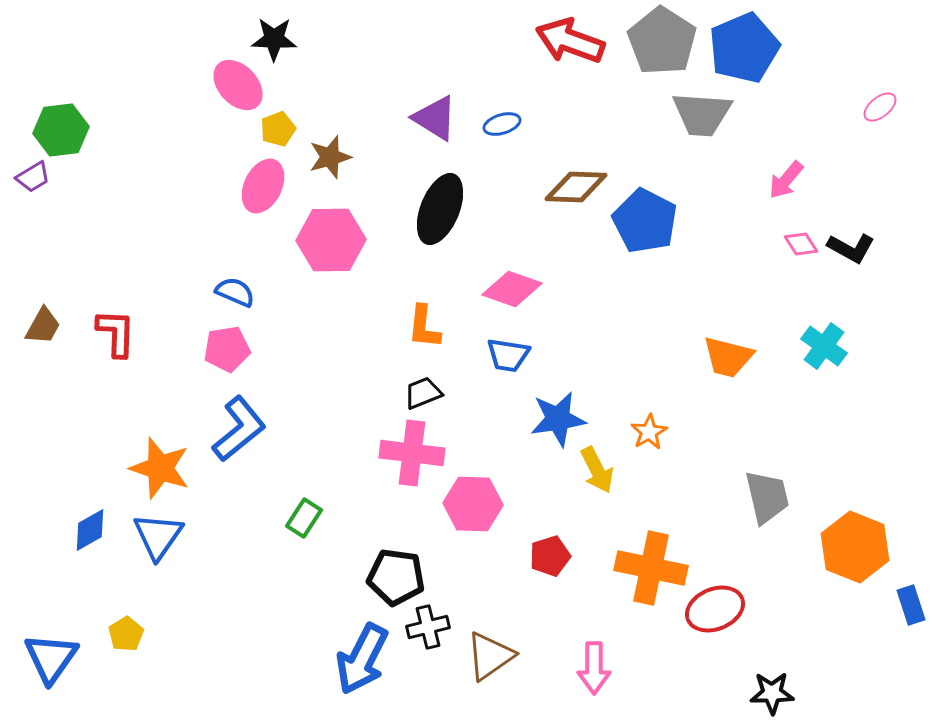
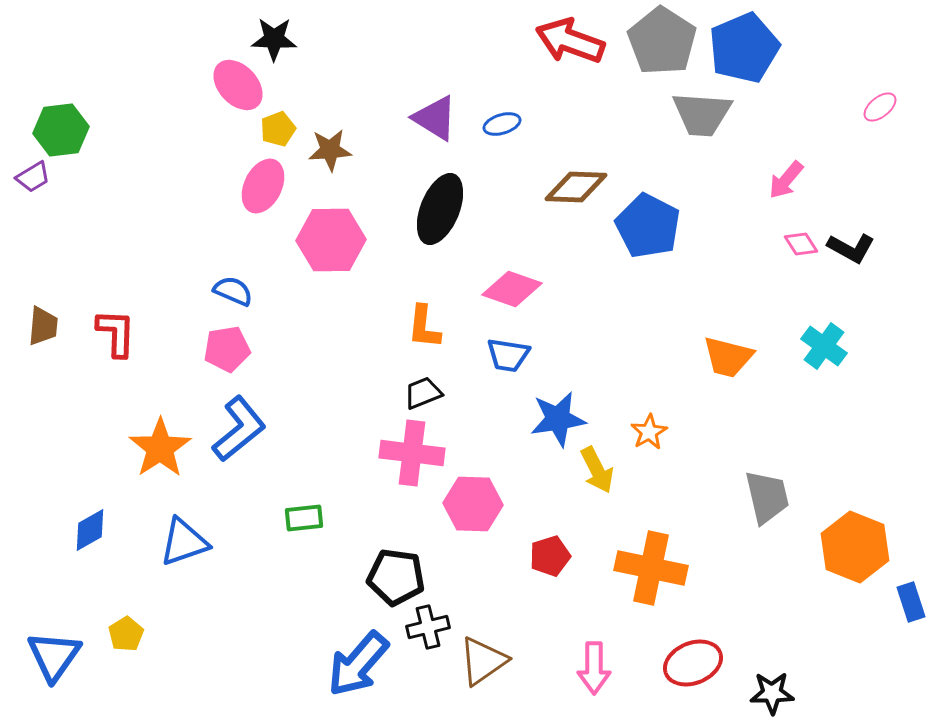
brown star at (330, 157): moved 7 px up; rotated 12 degrees clockwise
blue pentagon at (645, 221): moved 3 px right, 5 px down
blue semicircle at (235, 292): moved 2 px left, 1 px up
brown trapezoid at (43, 326): rotated 24 degrees counterclockwise
orange star at (160, 468): moved 20 px up; rotated 20 degrees clockwise
green rectangle at (304, 518): rotated 51 degrees clockwise
blue triangle at (158, 536): moved 26 px right, 6 px down; rotated 36 degrees clockwise
blue rectangle at (911, 605): moved 3 px up
red ellipse at (715, 609): moved 22 px left, 54 px down
brown triangle at (490, 656): moved 7 px left, 5 px down
blue triangle at (51, 658): moved 3 px right, 2 px up
blue arrow at (362, 659): moved 4 px left, 5 px down; rotated 14 degrees clockwise
